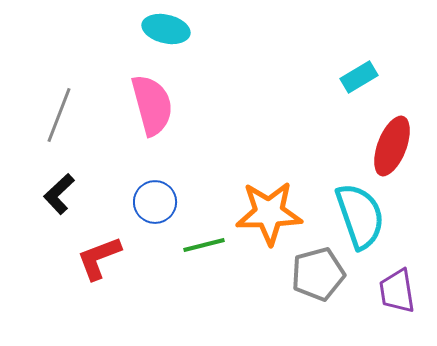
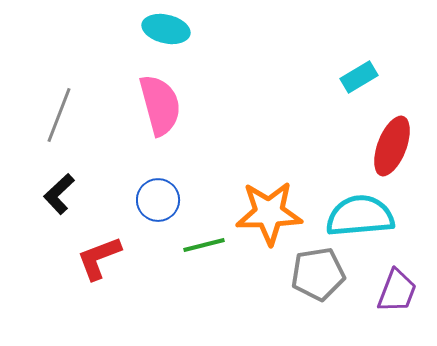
pink semicircle: moved 8 px right
blue circle: moved 3 px right, 2 px up
cyan semicircle: rotated 76 degrees counterclockwise
gray pentagon: rotated 6 degrees clockwise
purple trapezoid: rotated 150 degrees counterclockwise
